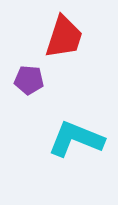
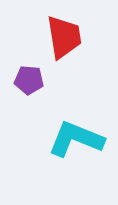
red trapezoid: rotated 27 degrees counterclockwise
